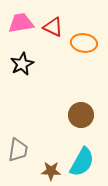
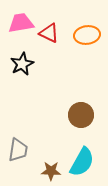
red triangle: moved 4 px left, 6 px down
orange ellipse: moved 3 px right, 8 px up; rotated 15 degrees counterclockwise
